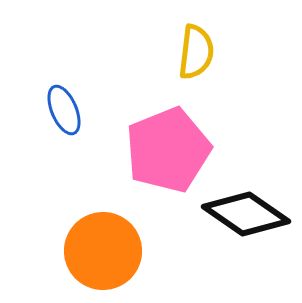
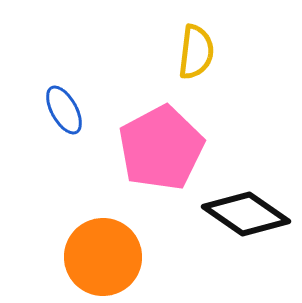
blue ellipse: rotated 6 degrees counterclockwise
pink pentagon: moved 7 px left, 2 px up; rotated 6 degrees counterclockwise
orange circle: moved 6 px down
